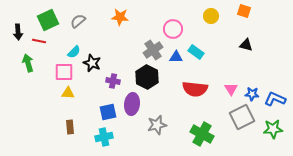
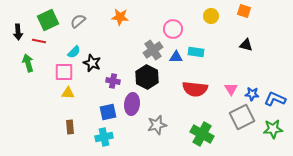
cyan rectangle: rotated 28 degrees counterclockwise
